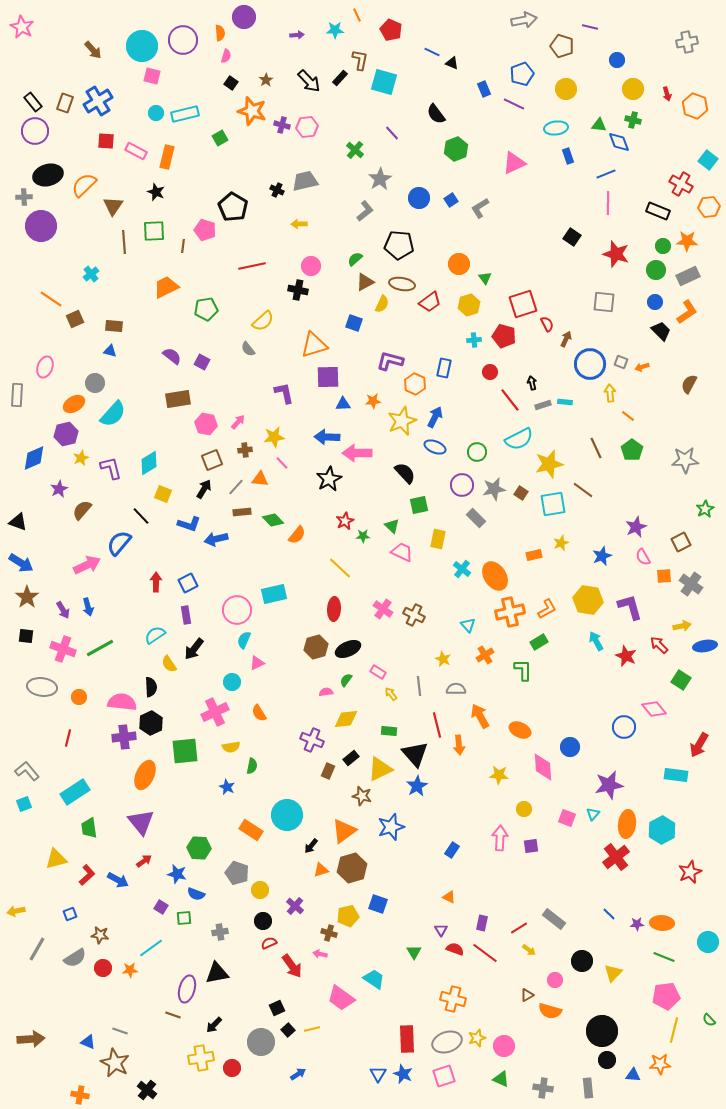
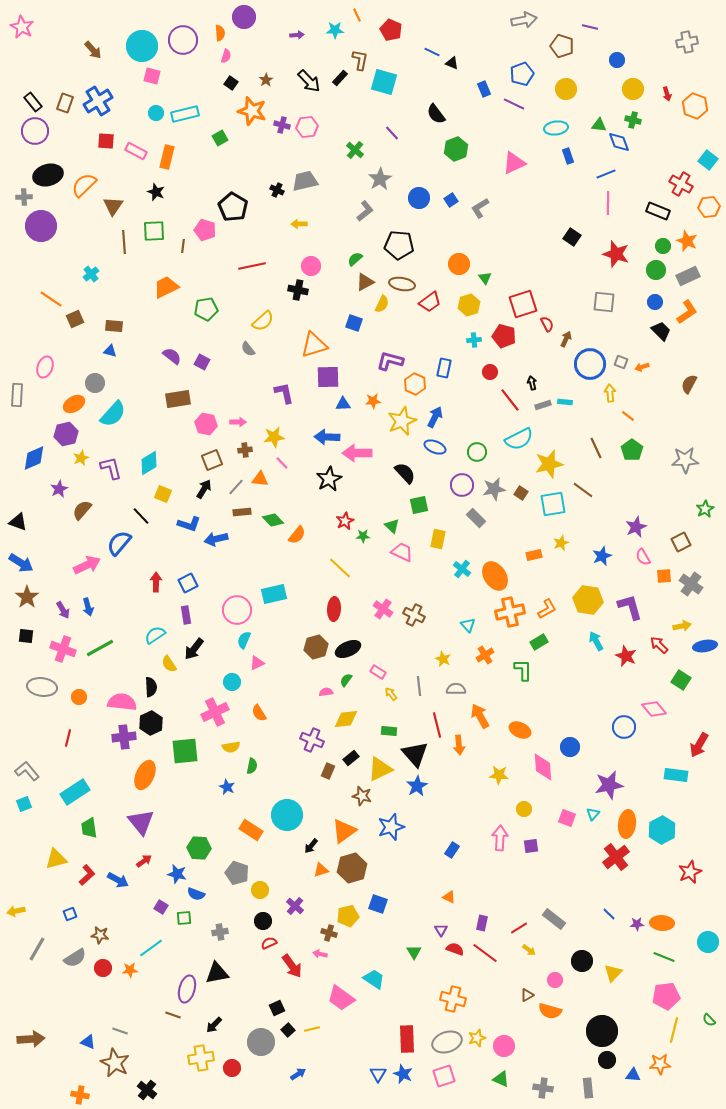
orange star at (687, 241): rotated 20 degrees clockwise
pink arrow at (238, 422): rotated 49 degrees clockwise
